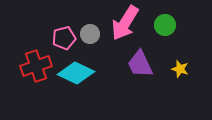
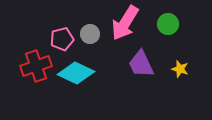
green circle: moved 3 px right, 1 px up
pink pentagon: moved 2 px left, 1 px down
purple trapezoid: moved 1 px right
